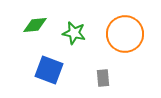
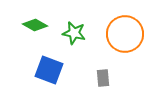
green diamond: rotated 35 degrees clockwise
